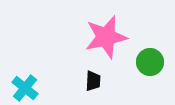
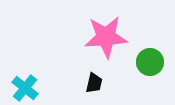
pink star: rotated 9 degrees clockwise
black trapezoid: moved 1 px right, 2 px down; rotated 10 degrees clockwise
